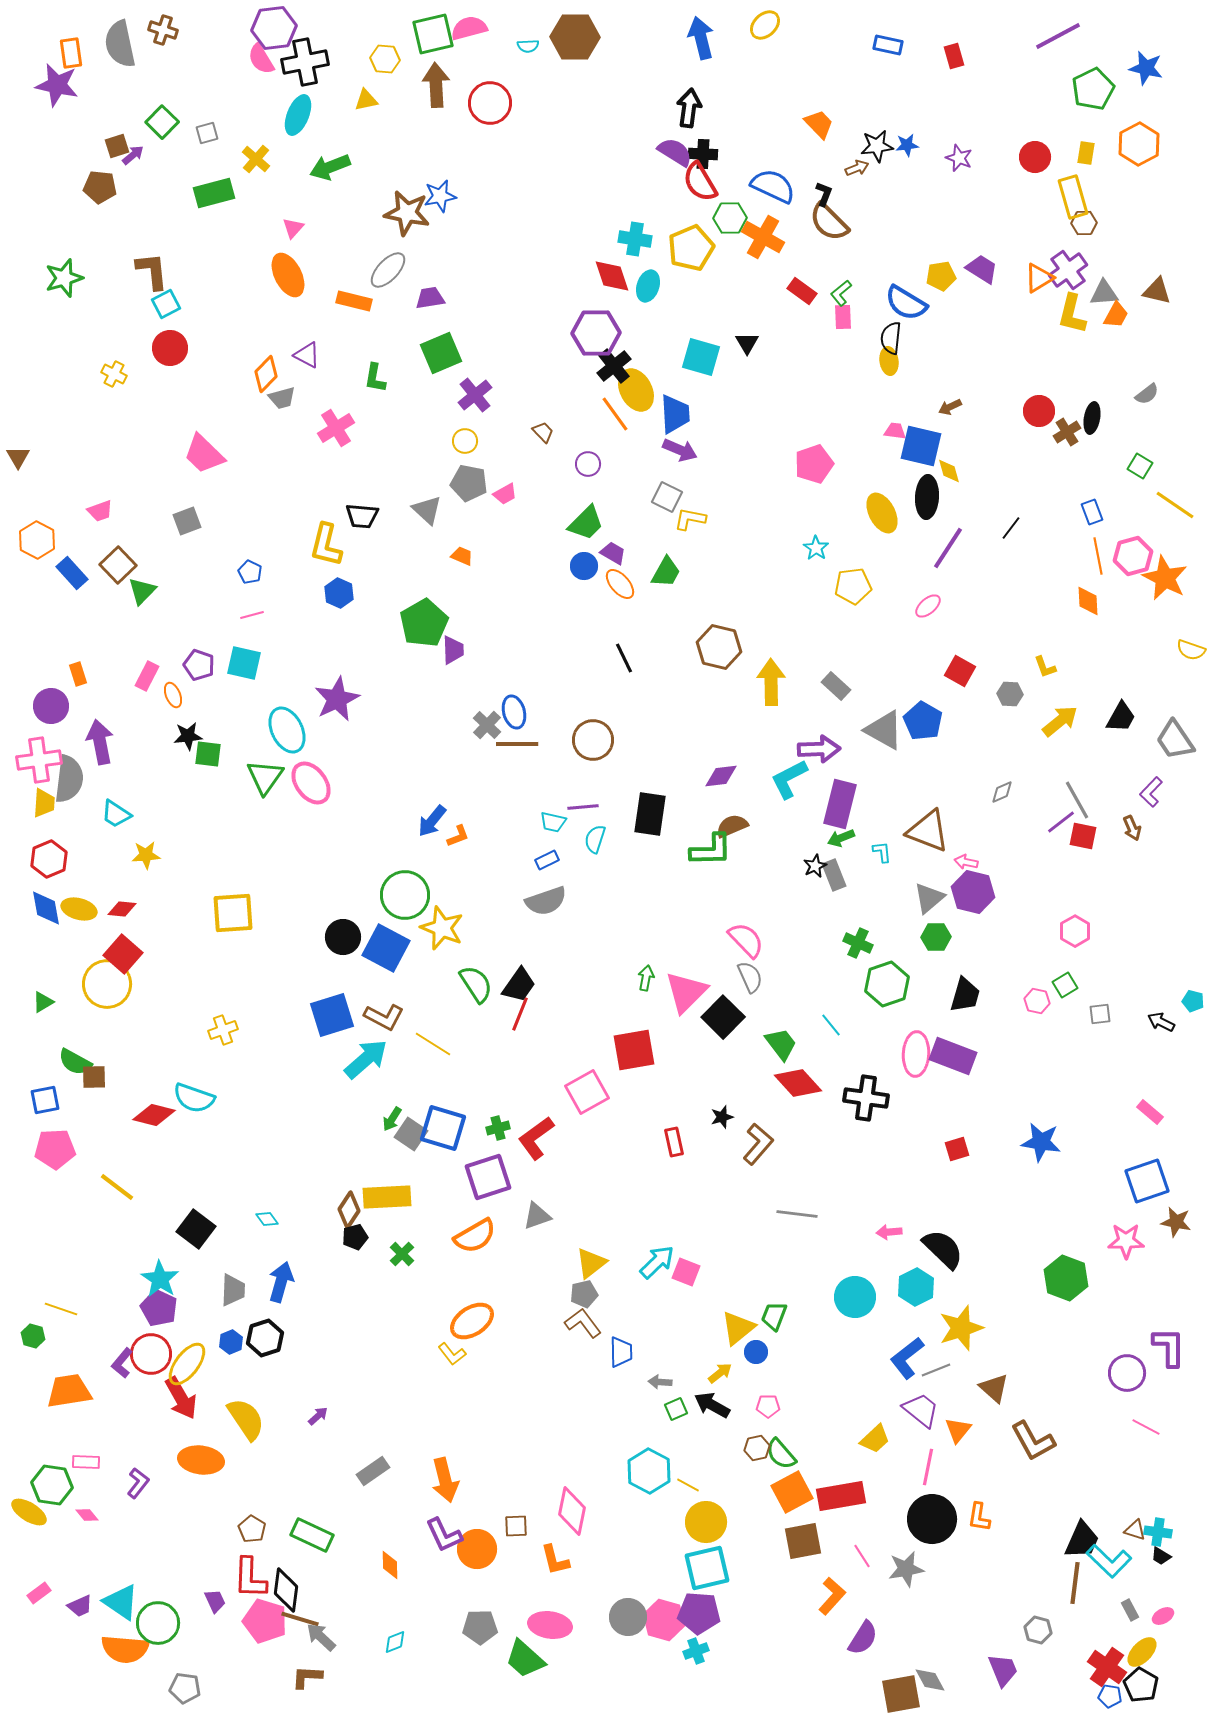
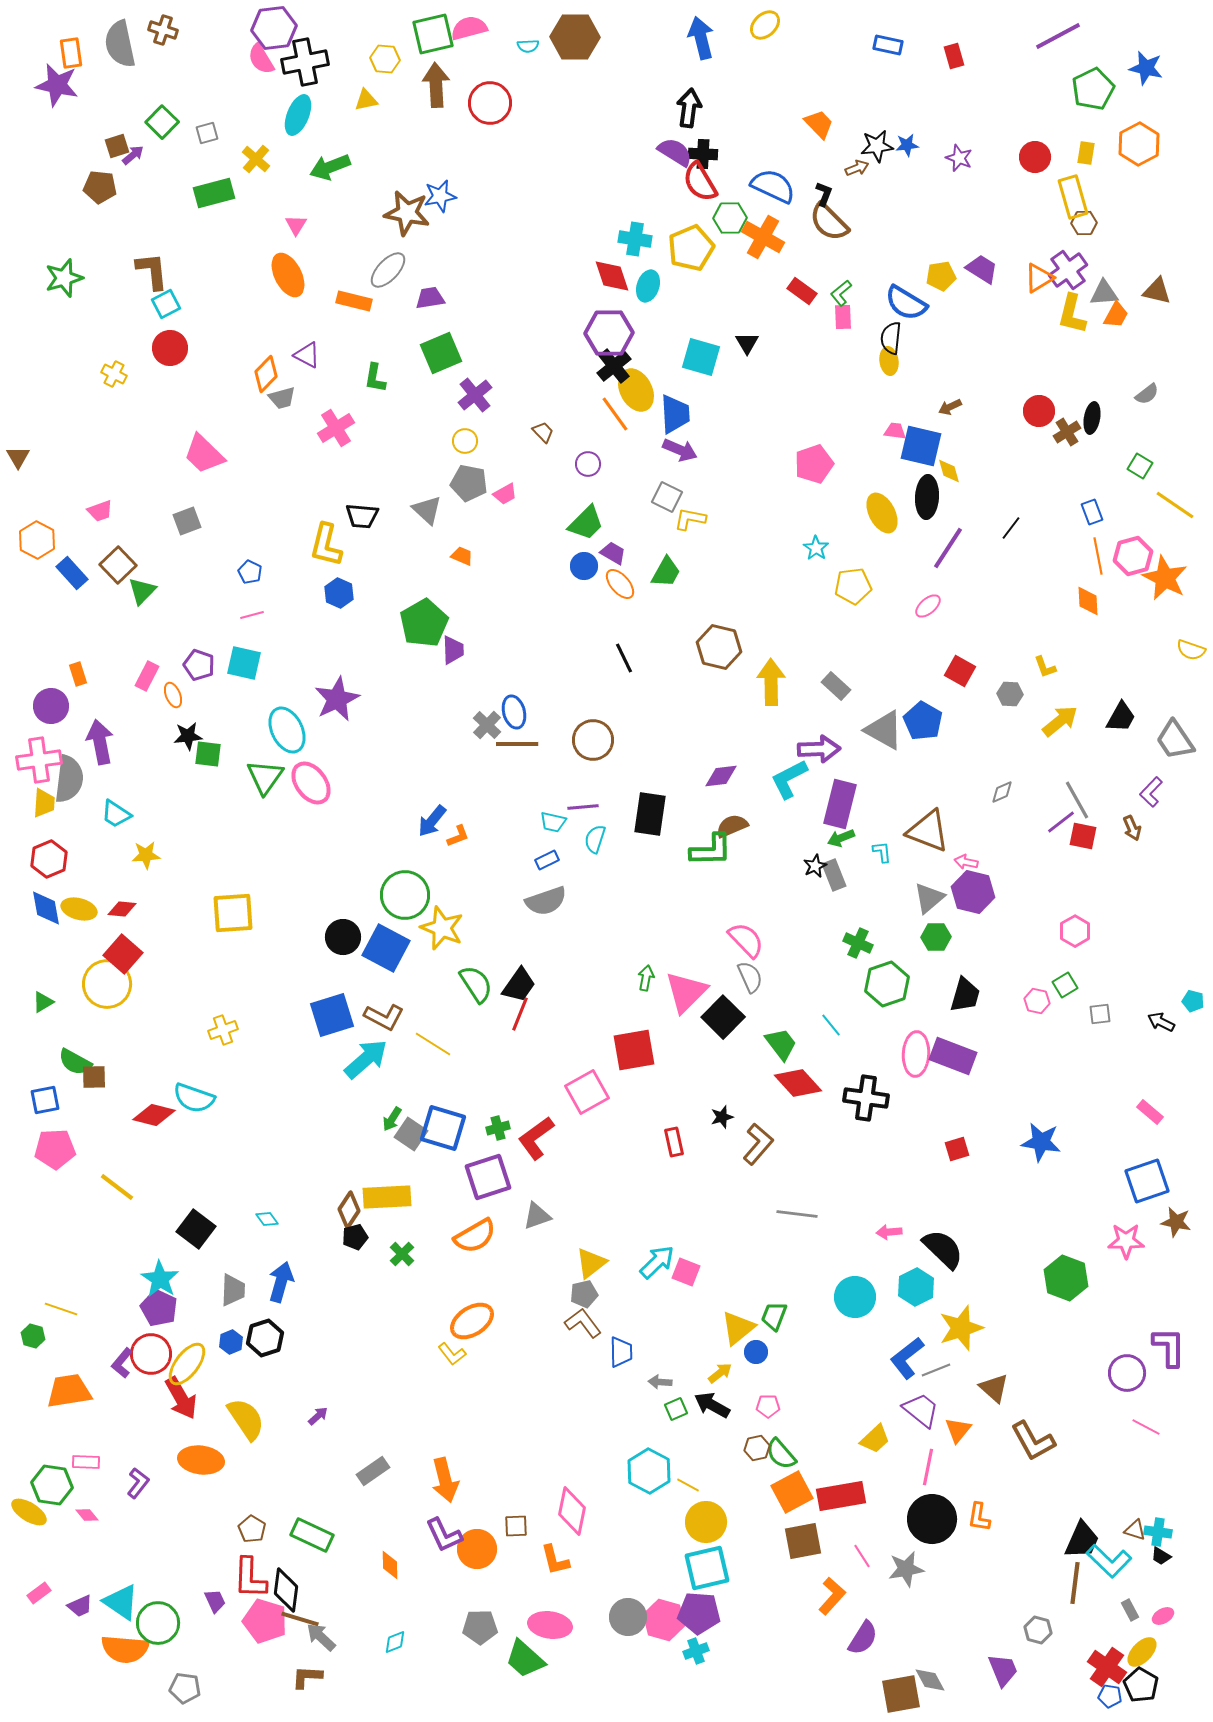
pink triangle at (293, 228): moved 3 px right, 3 px up; rotated 10 degrees counterclockwise
purple hexagon at (596, 333): moved 13 px right
